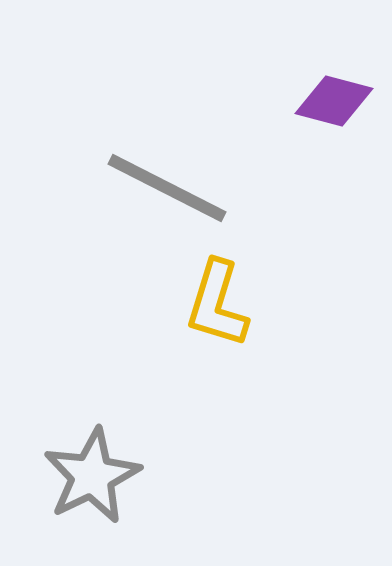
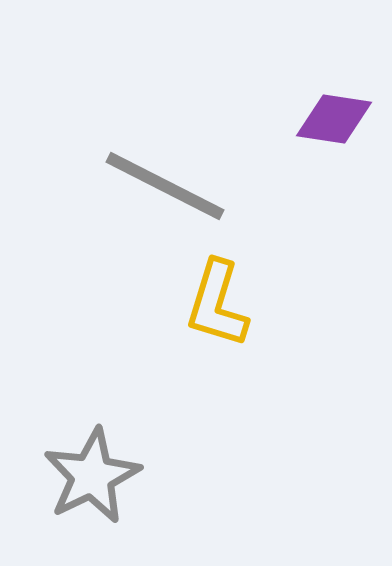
purple diamond: moved 18 px down; rotated 6 degrees counterclockwise
gray line: moved 2 px left, 2 px up
